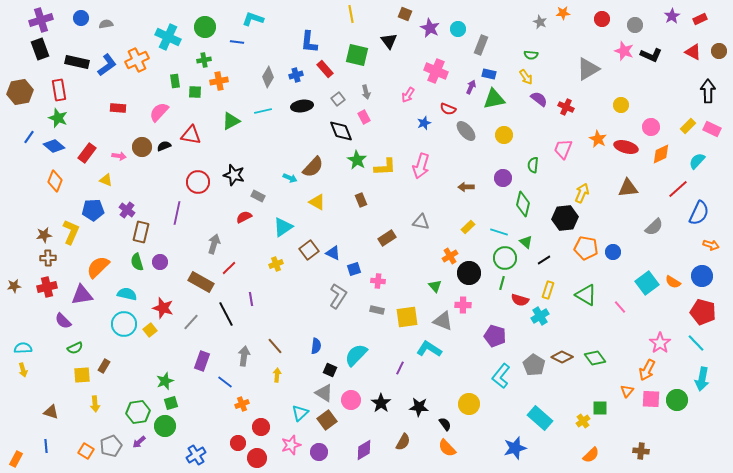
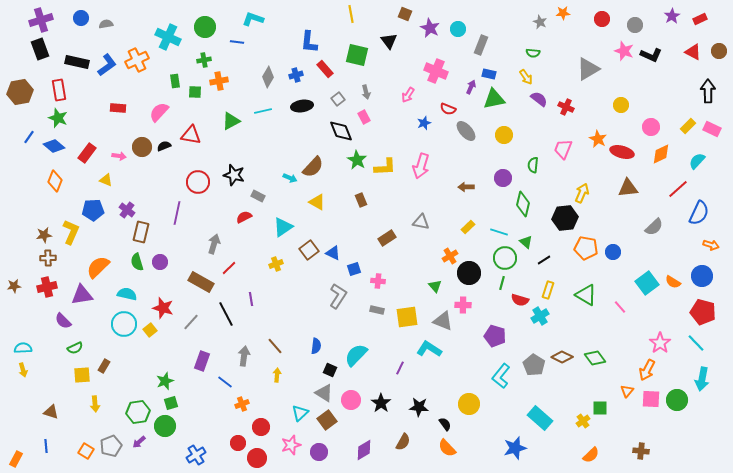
green semicircle at (531, 55): moved 2 px right, 2 px up
red ellipse at (626, 147): moved 4 px left, 5 px down
